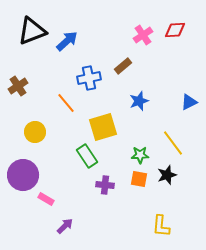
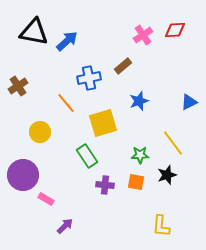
black triangle: moved 2 px right, 1 px down; rotated 32 degrees clockwise
yellow square: moved 4 px up
yellow circle: moved 5 px right
orange square: moved 3 px left, 3 px down
